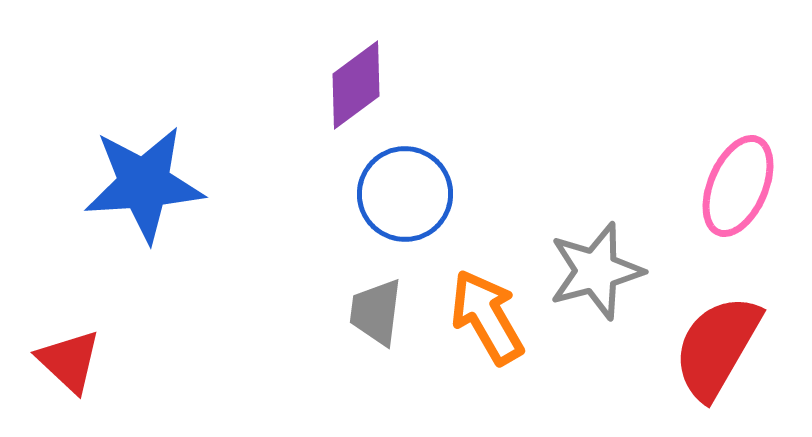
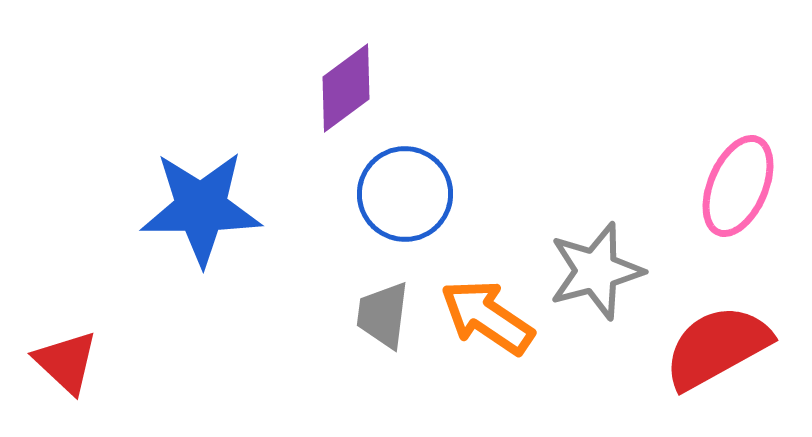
purple diamond: moved 10 px left, 3 px down
blue star: moved 57 px right, 24 px down; rotated 4 degrees clockwise
gray trapezoid: moved 7 px right, 3 px down
orange arrow: rotated 26 degrees counterclockwise
red semicircle: rotated 31 degrees clockwise
red triangle: moved 3 px left, 1 px down
